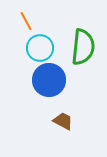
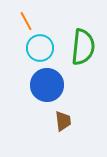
blue circle: moved 2 px left, 5 px down
brown trapezoid: rotated 55 degrees clockwise
